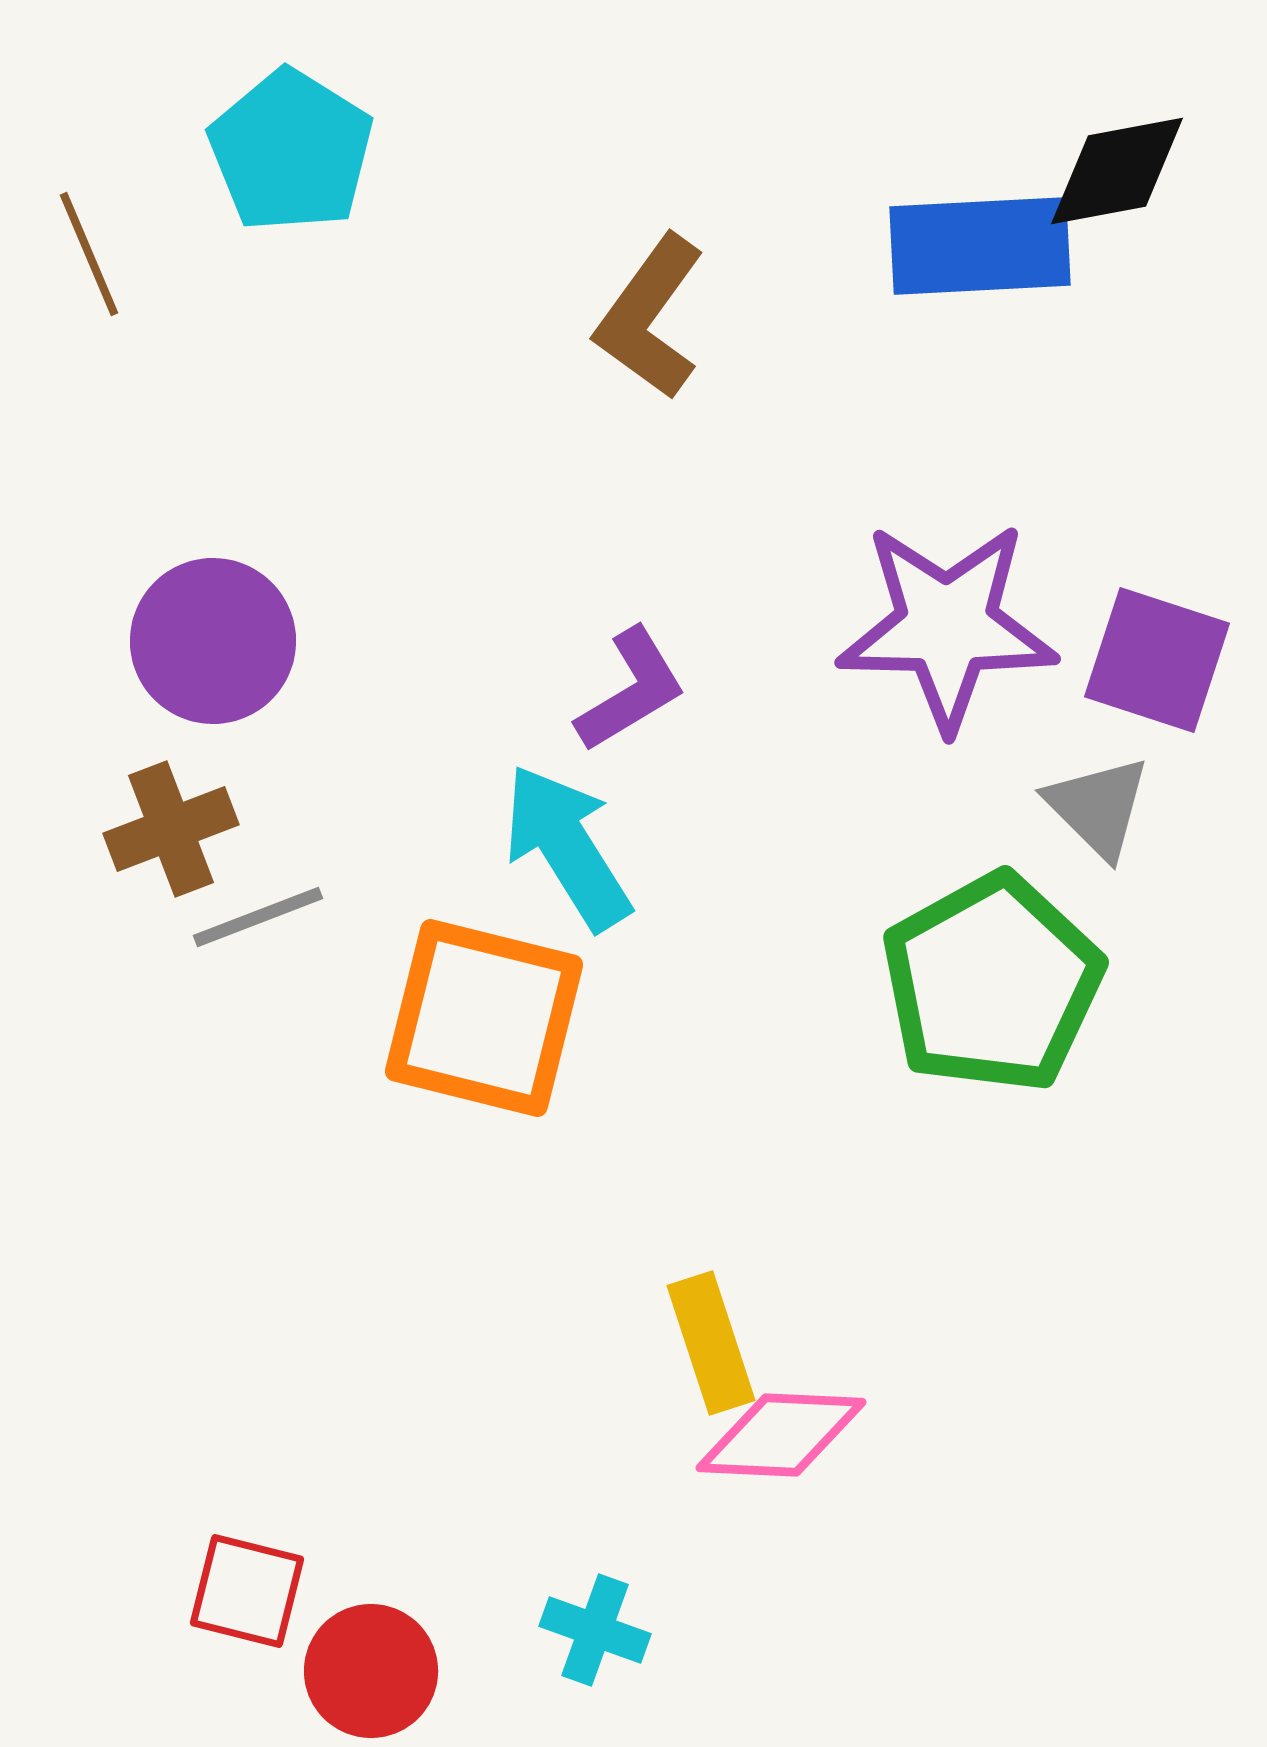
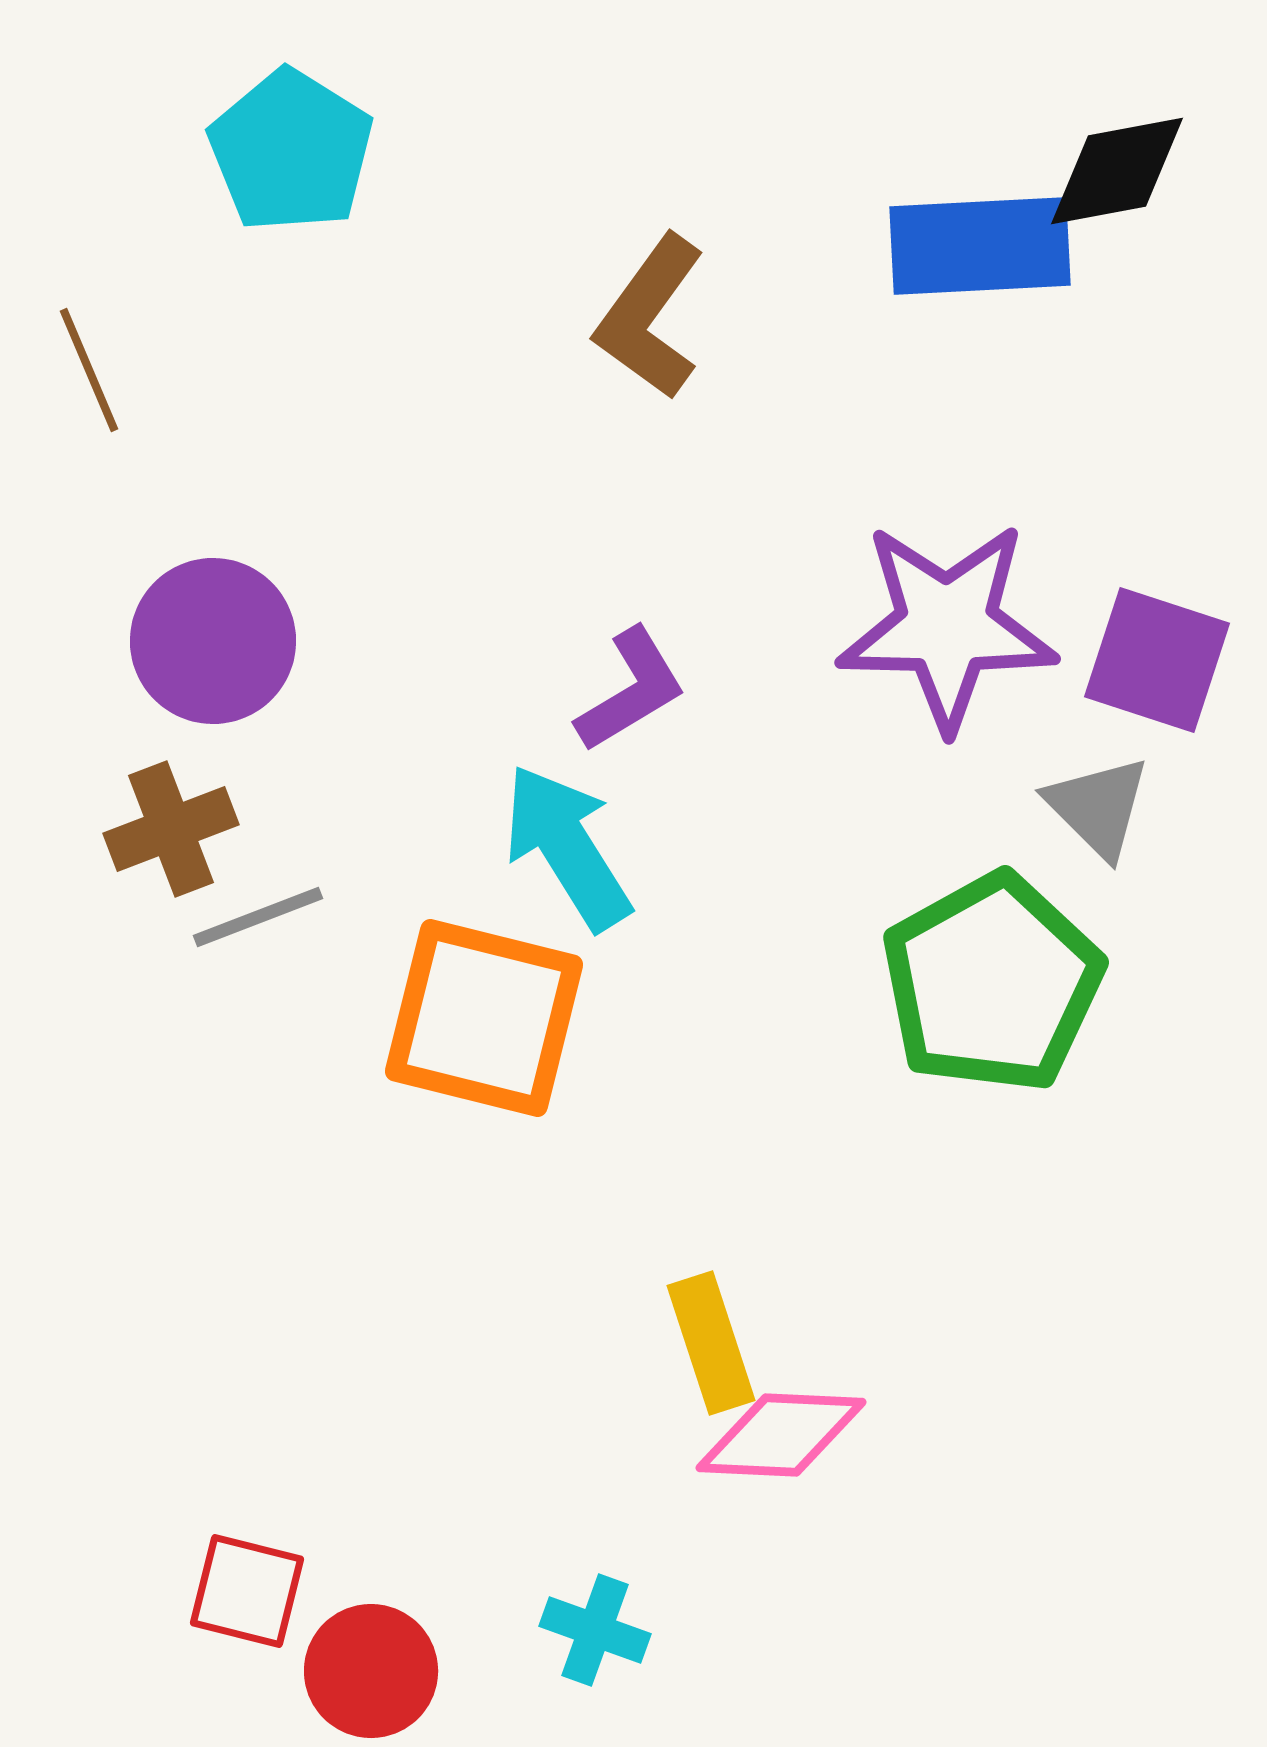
brown line: moved 116 px down
